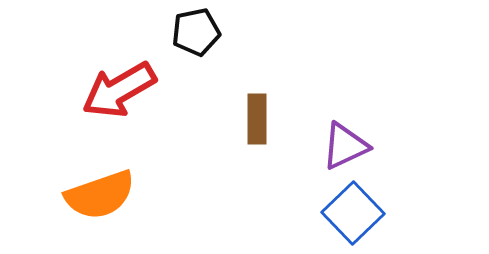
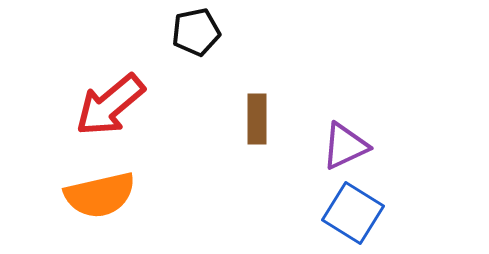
red arrow: moved 9 px left, 15 px down; rotated 10 degrees counterclockwise
orange semicircle: rotated 6 degrees clockwise
blue square: rotated 14 degrees counterclockwise
